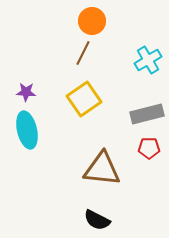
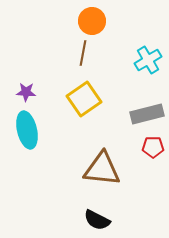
brown line: rotated 15 degrees counterclockwise
red pentagon: moved 4 px right, 1 px up
